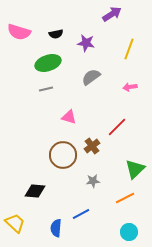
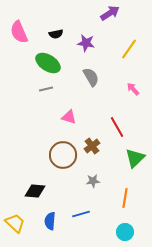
purple arrow: moved 2 px left, 1 px up
pink semicircle: rotated 50 degrees clockwise
yellow line: rotated 15 degrees clockwise
green ellipse: rotated 50 degrees clockwise
gray semicircle: rotated 96 degrees clockwise
pink arrow: moved 3 px right, 2 px down; rotated 56 degrees clockwise
red line: rotated 75 degrees counterclockwise
green triangle: moved 11 px up
orange line: rotated 54 degrees counterclockwise
blue line: rotated 12 degrees clockwise
blue semicircle: moved 6 px left, 7 px up
cyan circle: moved 4 px left
